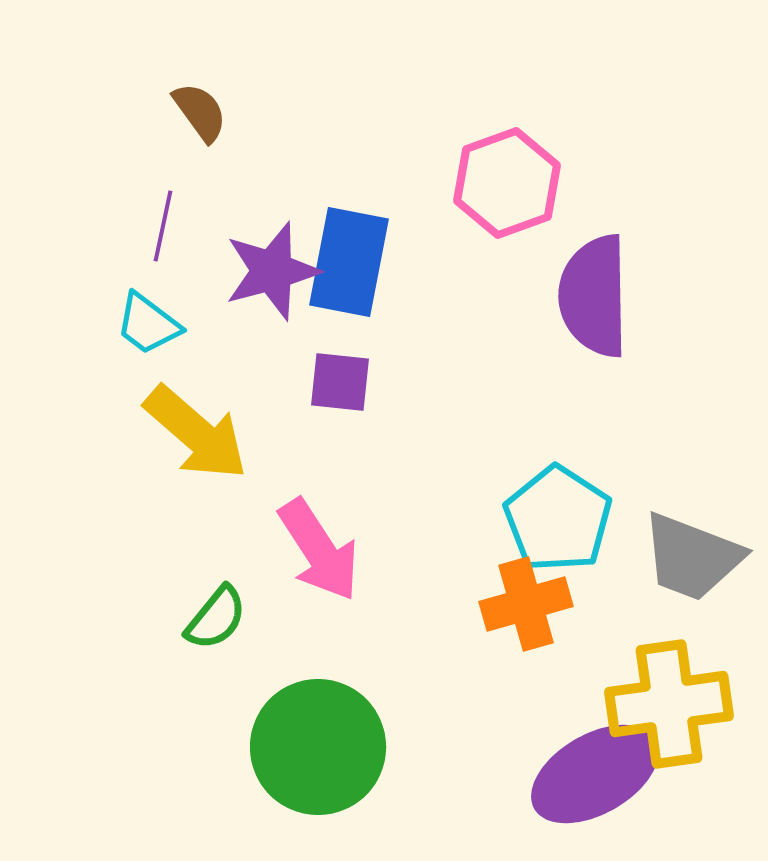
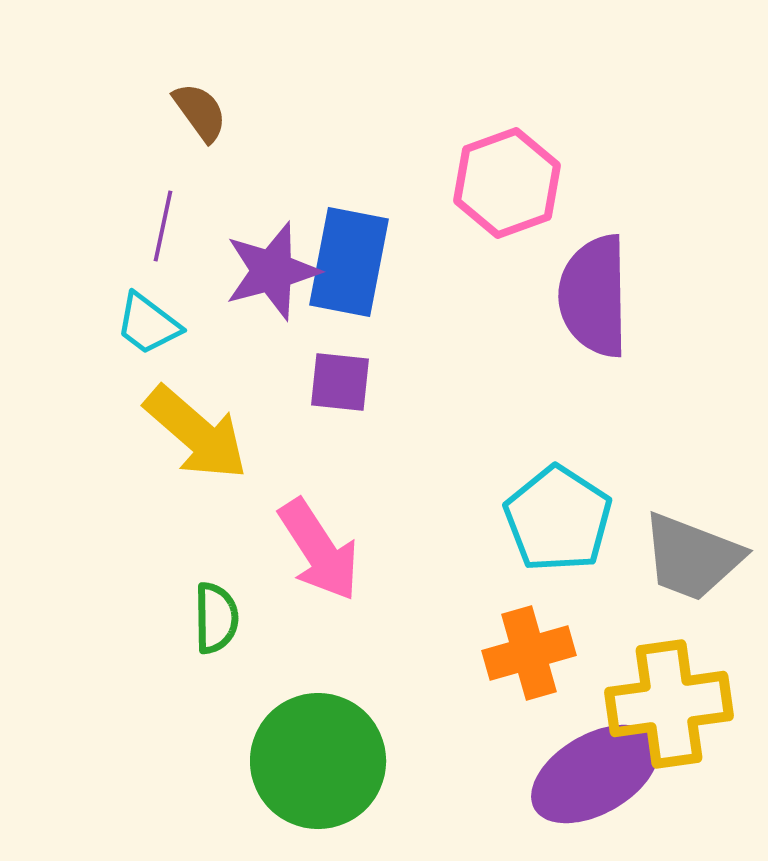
orange cross: moved 3 px right, 49 px down
green semicircle: rotated 40 degrees counterclockwise
green circle: moved 14 px down
